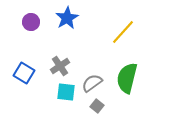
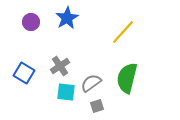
gray semicircle: moved 1 px left
gray square: rotated 32 degrees clockwise
